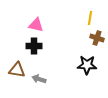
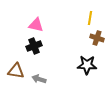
black cross: rotated 21 degrees counterclockwise
brown triangle: moved 1 px left, 1 px down
